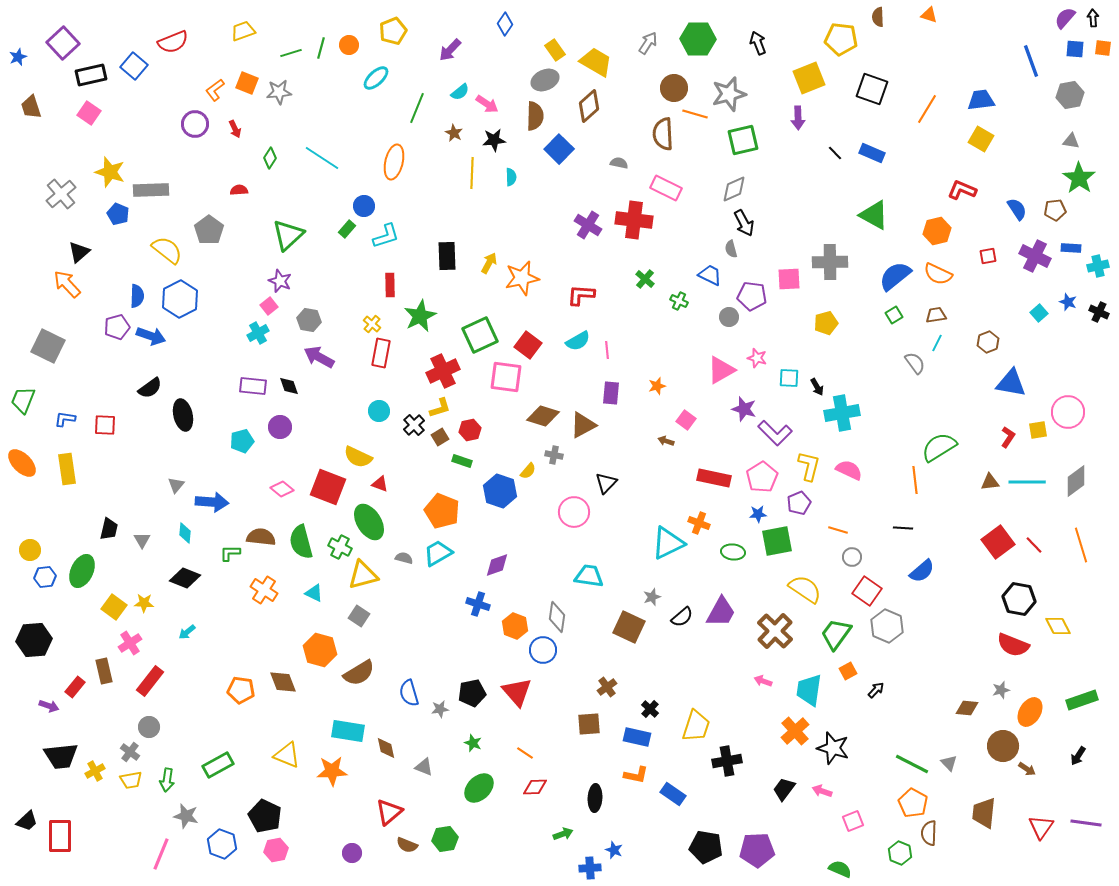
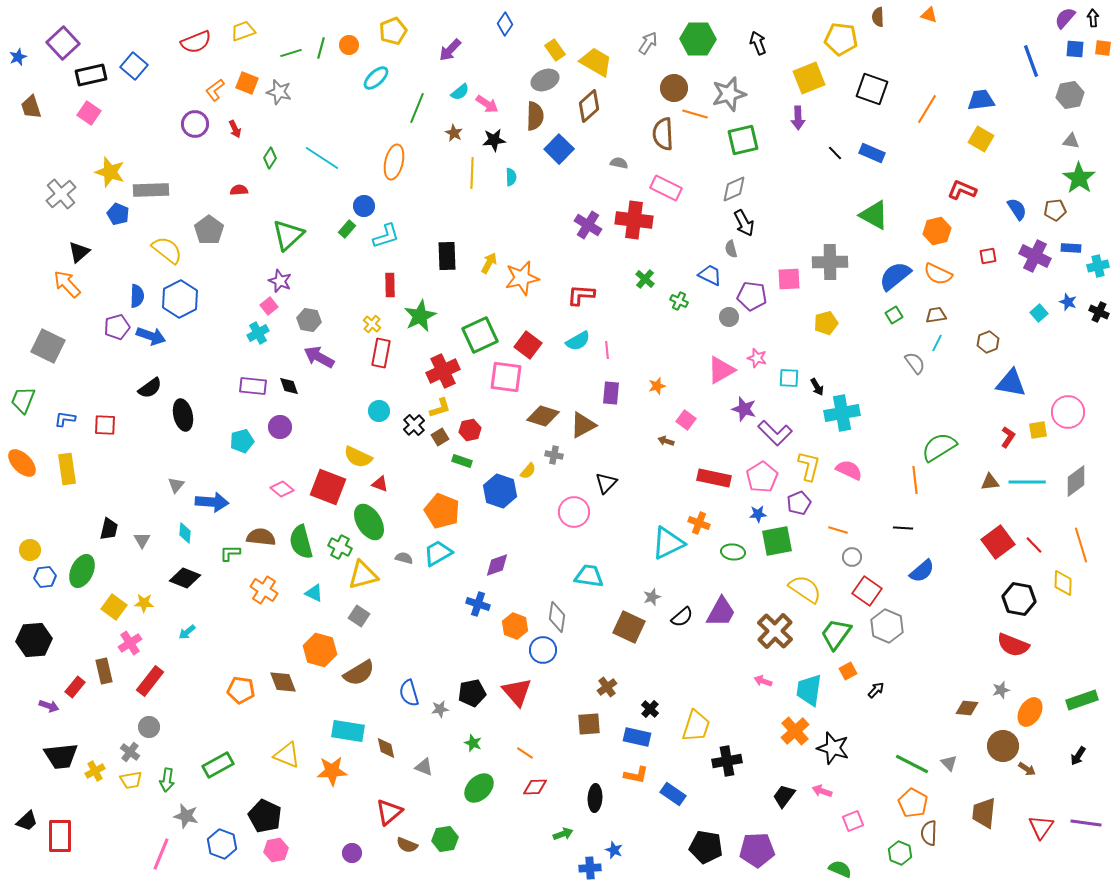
red semicircle at (173, 42): moved 23 px right
gray star at (279, 92): rotated 20 degrees clockwise
yellow diamond at (1058, 626): moved 5 px right, 43 px up; rotated 28 degrees clockwise
black trapezoid at (784, 789): moved 7 px down
